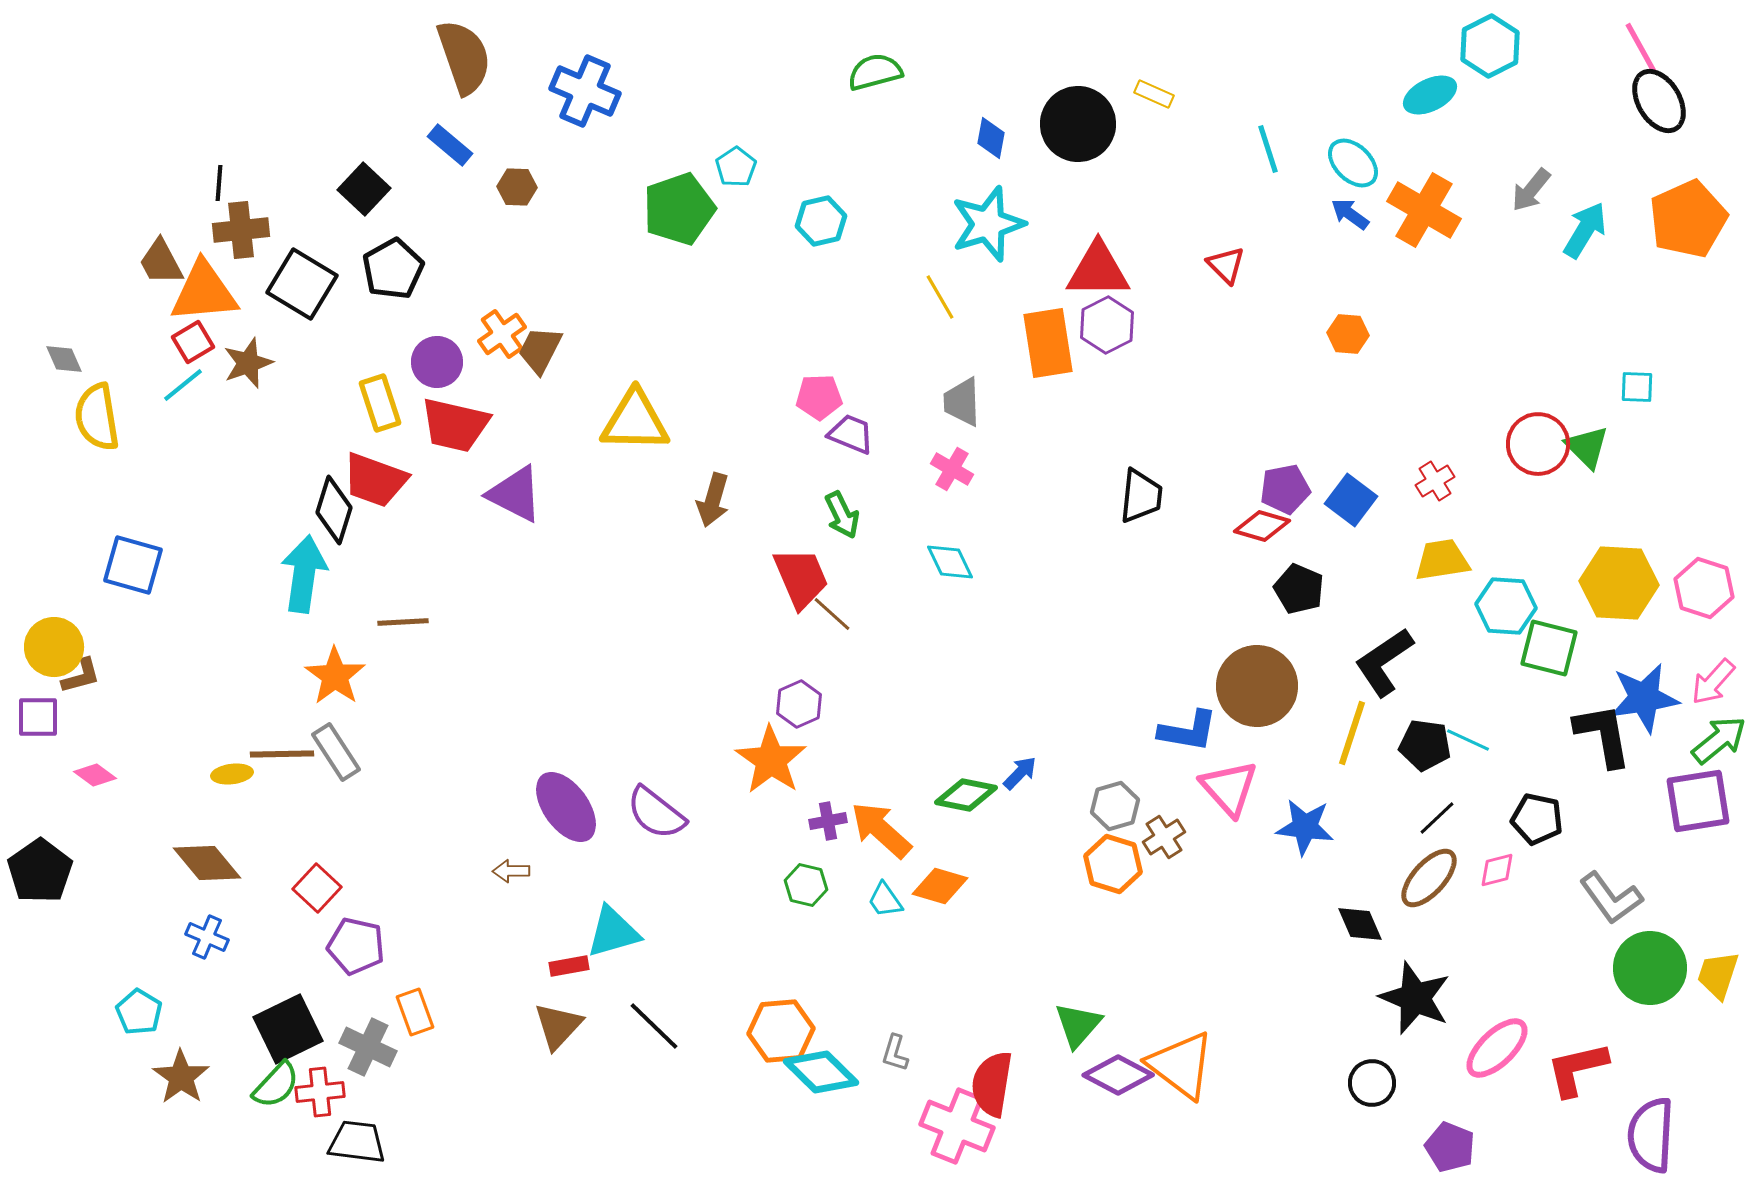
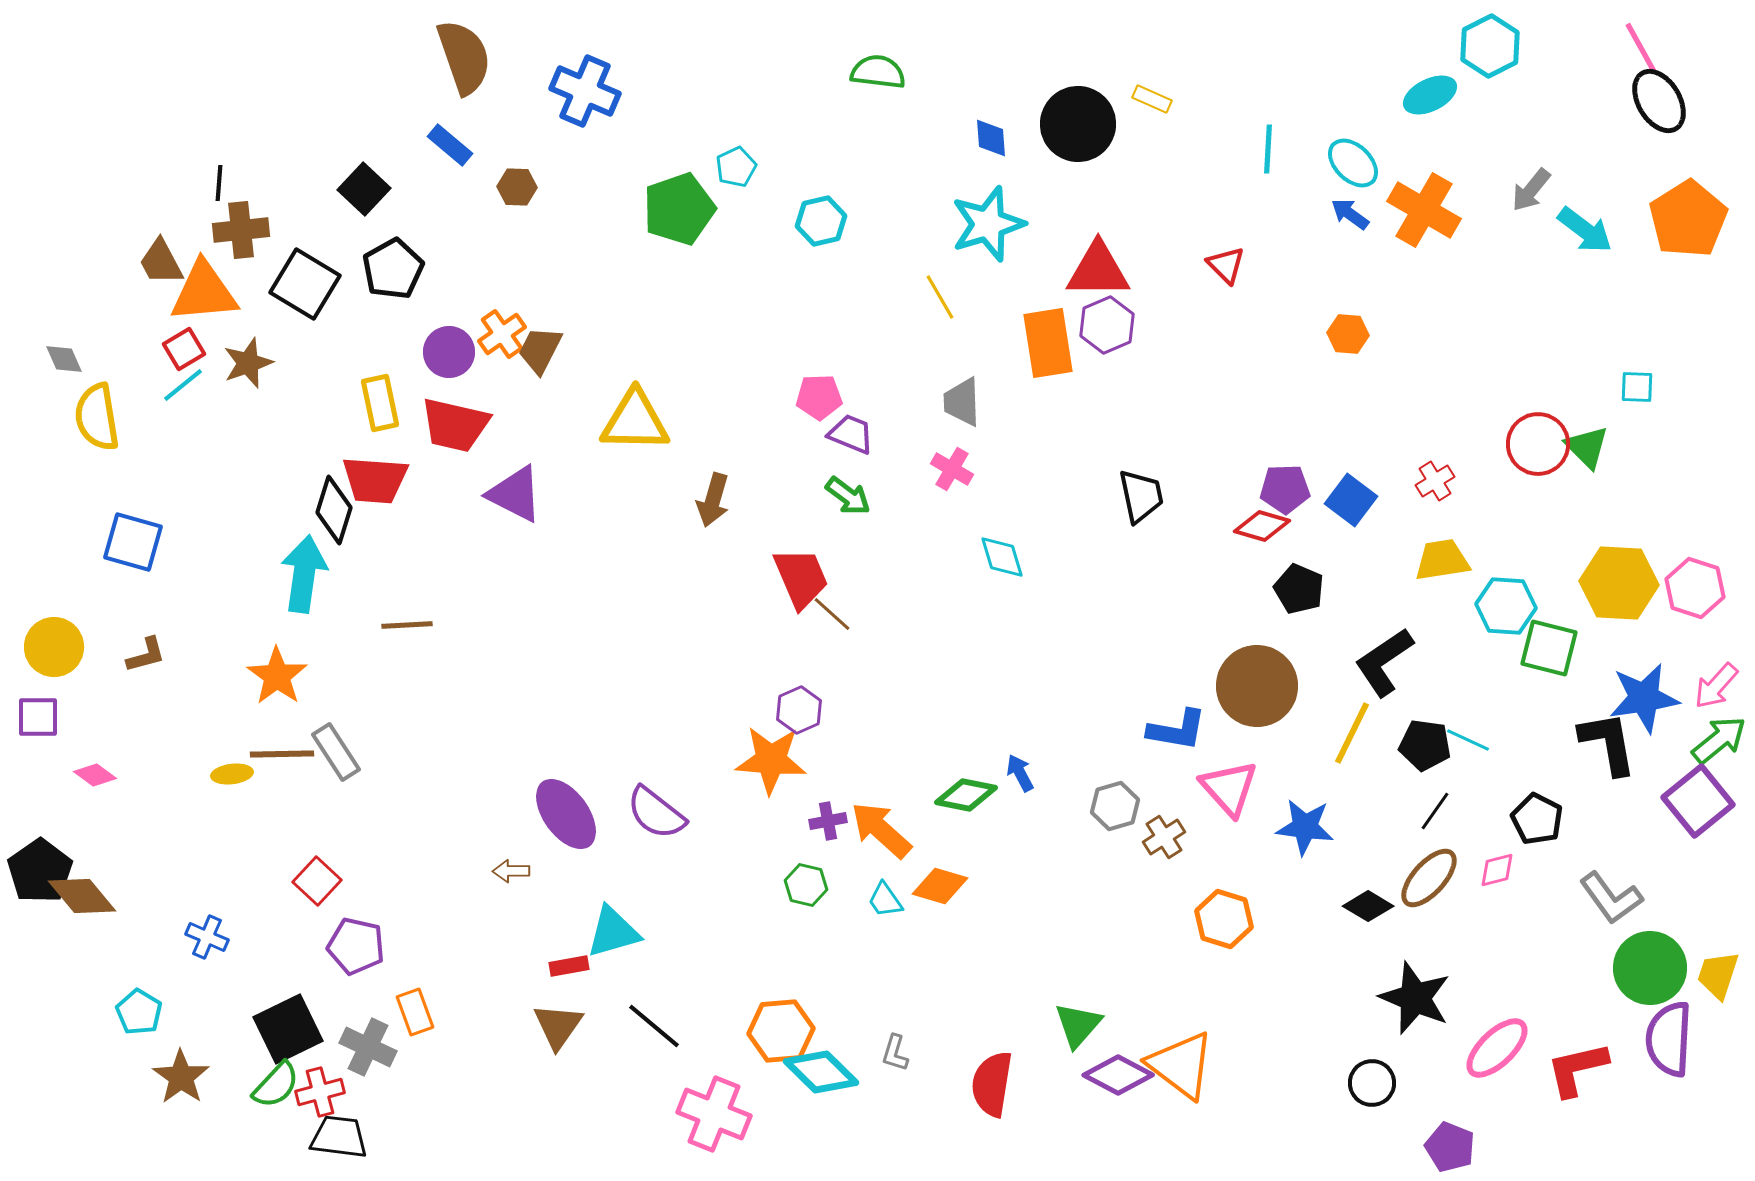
green semicircle at (875, 72): moved 3 px right; rotated 22 degrees clockwise
yellow rectangle at (1154, 94): moved 2 px left, 5 px down
blue diamond at (991, 138): rotated 15 degrees counterclockwise
cyan line at (1268, 149): rotated 21 degrees clockwise
cyan pentagon at (736, 167): rotated 9 degrees clockwise
orange pentagon at (1688, 219): rotated 8 degrees counterclockwise
cyan arrow at (1585, 230): rotated 96 degrees clockwise
black square at (302, 284): moved 3 px right
purple hexagon at (1107, 325): rotated 4 degrees clockwise
red square at (193, 342): moved 9 px left, 7 px down
purple circle at (437, 362): moved 12 px right, 10 px up
yellow rectangle at (380, 403): rotated 6 degrees clockwise
red trapezoid at (375, 480): rotated 16 degrees counterclockwise
purple pentagon at (1285, 489): rotated 9 degrees clockwise
black trapezoid at (1141, 496): rotated 18 degrees counterclockwise
green arrow at (842, 515): moved 6 px right, 19 px up; rotated 27 degrees counterclockwise
cyan diamond at (950, 562): moved 52 px right, 5 px up; rotated 9 degrees clockwise
blue square at (133, 565): moved 23 px up
pink hexagon at (1704, 588): moved 9 px left
brown line at (403, 622): moved 4 px right, 3 px down
brown L-shape at (81, 676): moved 65 px right, 21 px up
orange star at (335, 676): moved 58 px left
pink arrow at (1713, 682): moved 3 px right, 4 px down
purple hexagon at (799, 704): moved 6 px down
blue L-shape at (1188, 731): moved 11 px left, 1 px up
yellow line at (1352, 733): rotated 8 degrees clockwise
black L-shape at (1603, 735): moved 5 px right, 8 px down
orange star at (771, 760): rotated 30 degrees counterclockwise
blue arrow at (1020, 773): rotated 72 degrees counterclockwise
purple square at (1698, 801): rotated 30 degrees counterclockwise
purple ellipse at (566, 807): moved 7 px down
black line at (1437, 818): moved 2 px left, 7 px up; rotated 12 degrees counterclockwise
black pentagon at (1537, 819): rotated 15 degrees clockwise
brown diamond at (207, 863): moved 125 px left, 33 px down
orange hexagon at (1113, 864): moved 111 px right, 55 px down
red square at (317, 888): moved 7 px up
black diamond at (1360, 924): moved 8 px right, 18 px up; rotated 36 degrees counterclockwise
brown triangle at (558, 1026): rotated 8 degrees counterclockwise
black line at (654, 1026): rotated 4 degrees counterclockwise
red cross at (320, 1092): rotated 9 degrees counterclockwise
pink cross at (957, 1126): moved 243 px left, 12 px up
purple semicircle at (1651, 1135): moved 18 px right, 96 px up
black trapezoid at (357, 1142): moved 18 px left, 5 px up
